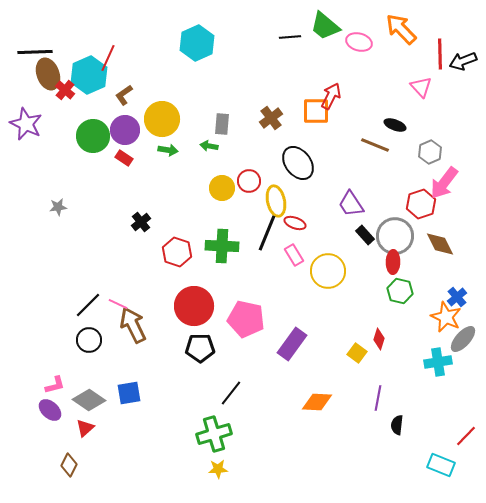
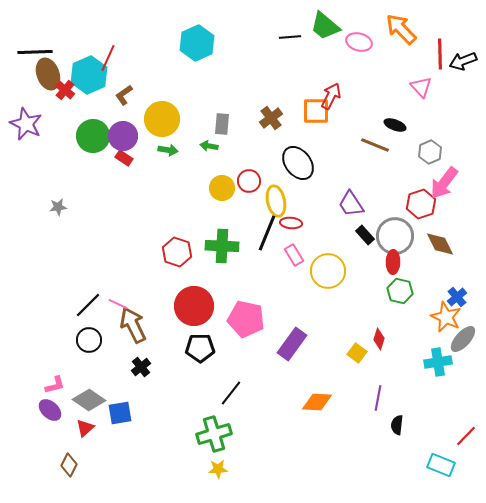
purple circle at (125, 130): moved 2 px left, 6 px down
black cross at (141, 222): moved 145 px down
red ellipse at (295, 223): moved 4 px left; rotated 15 degrees counterclockwise
blue square at (129, 393): moved 9 px left, 20 px down
